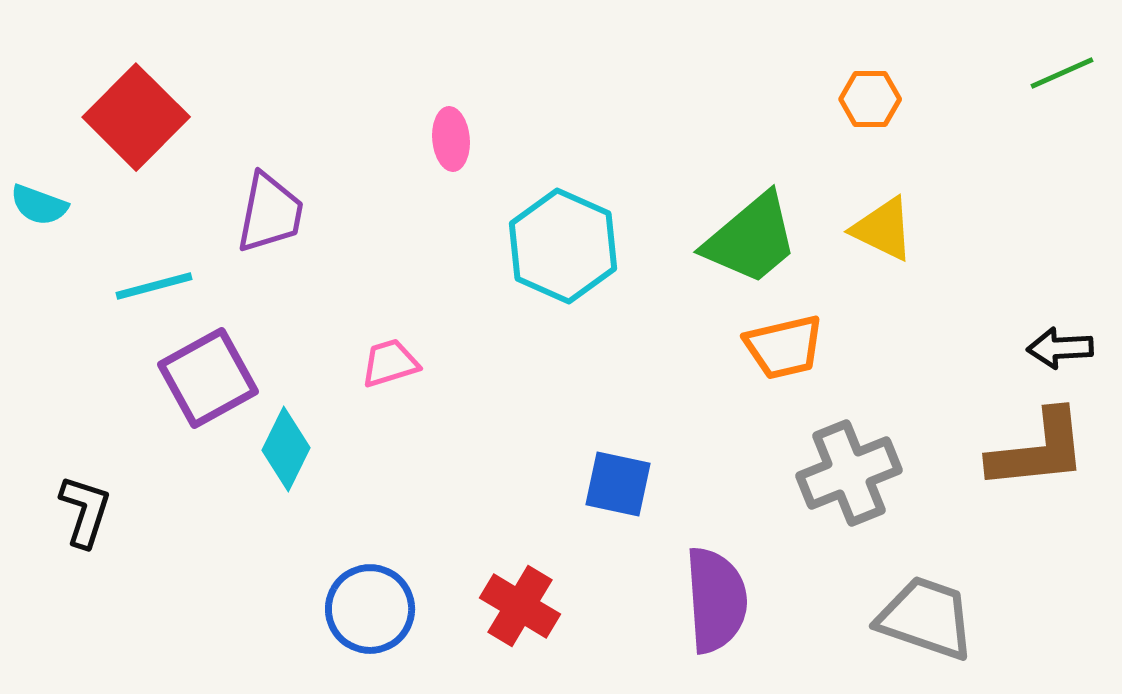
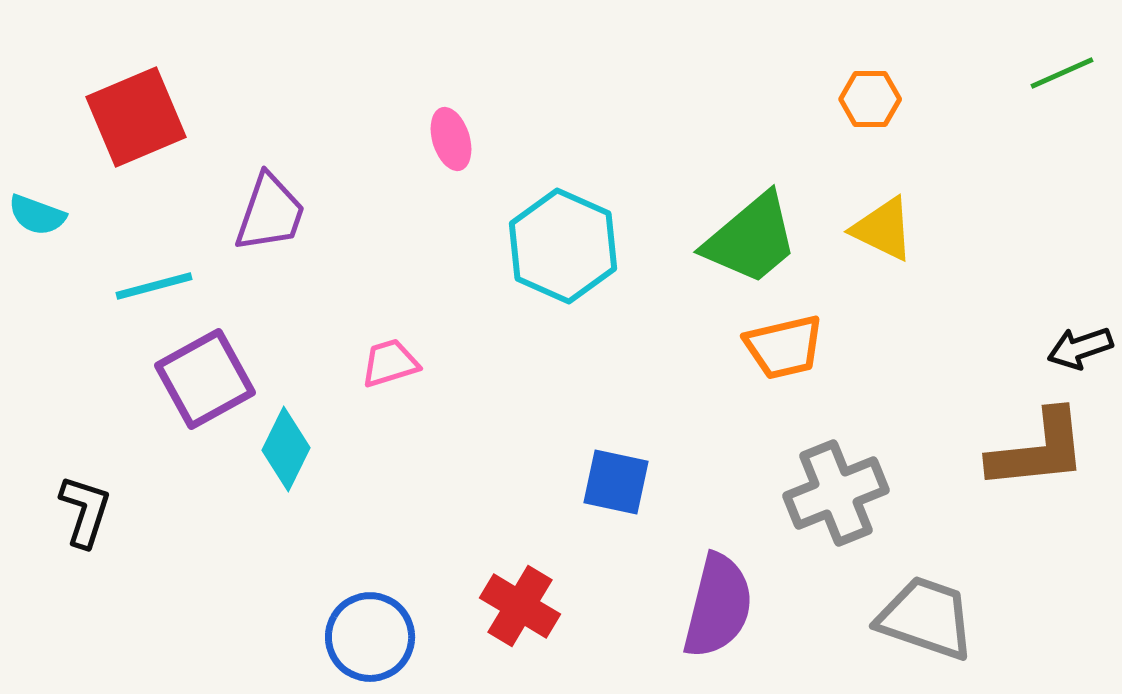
red square: rotated 22 degrees clockwise
pink ellipse: rotated 12 degrees counterclockwise
cyan semicircle: moved 2 px left, 10 px down
purple trapezoid: rotated 8 degrees clockwise
black arrow: moved 20 px right; rotated 16 degrees counterclockwise
purple square: moved 3 px left, 1 px down
gray cross: moved 13 px left, 20 px down
blue square: moved 2 px left, 2 px up
purple semicircle: moved 2 px right, 6 px down; rotated 18 degrees clockwise
blue circle: moved 28 px down
